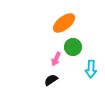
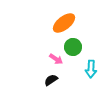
pink arrow: rotated 80 degrees counterclockwise
